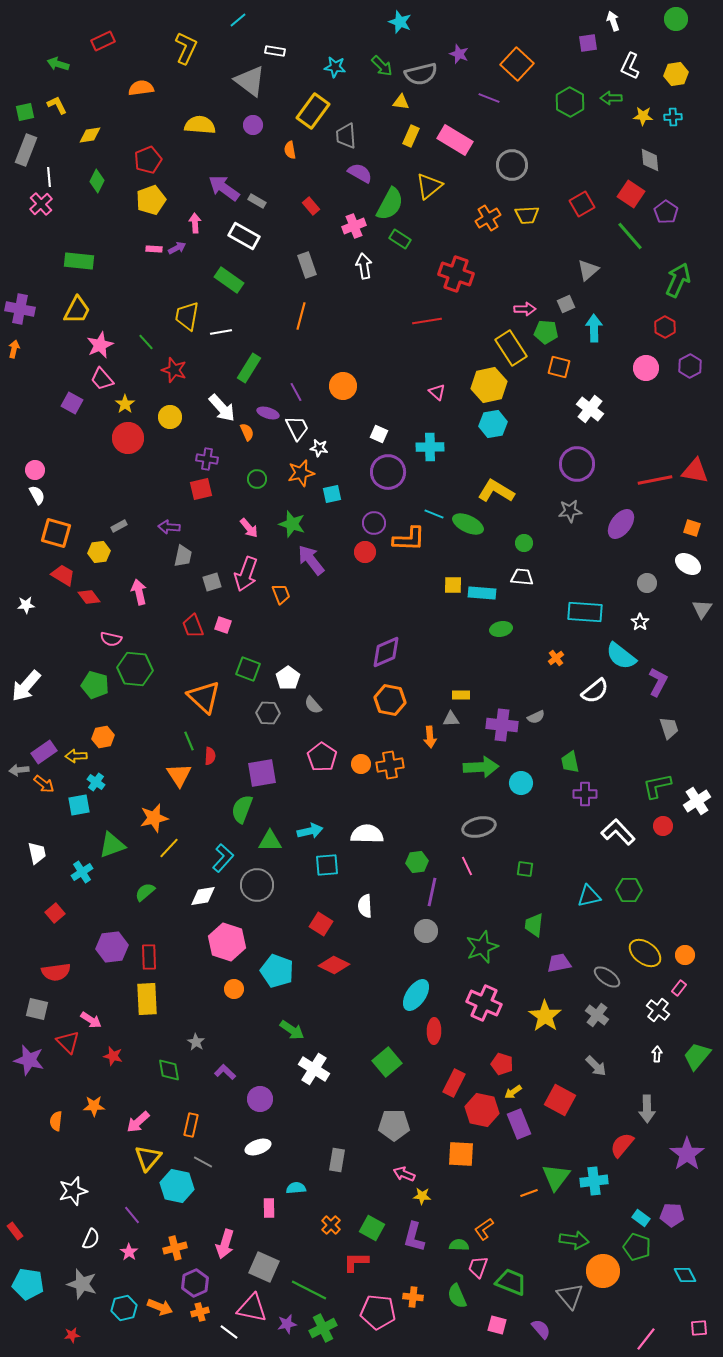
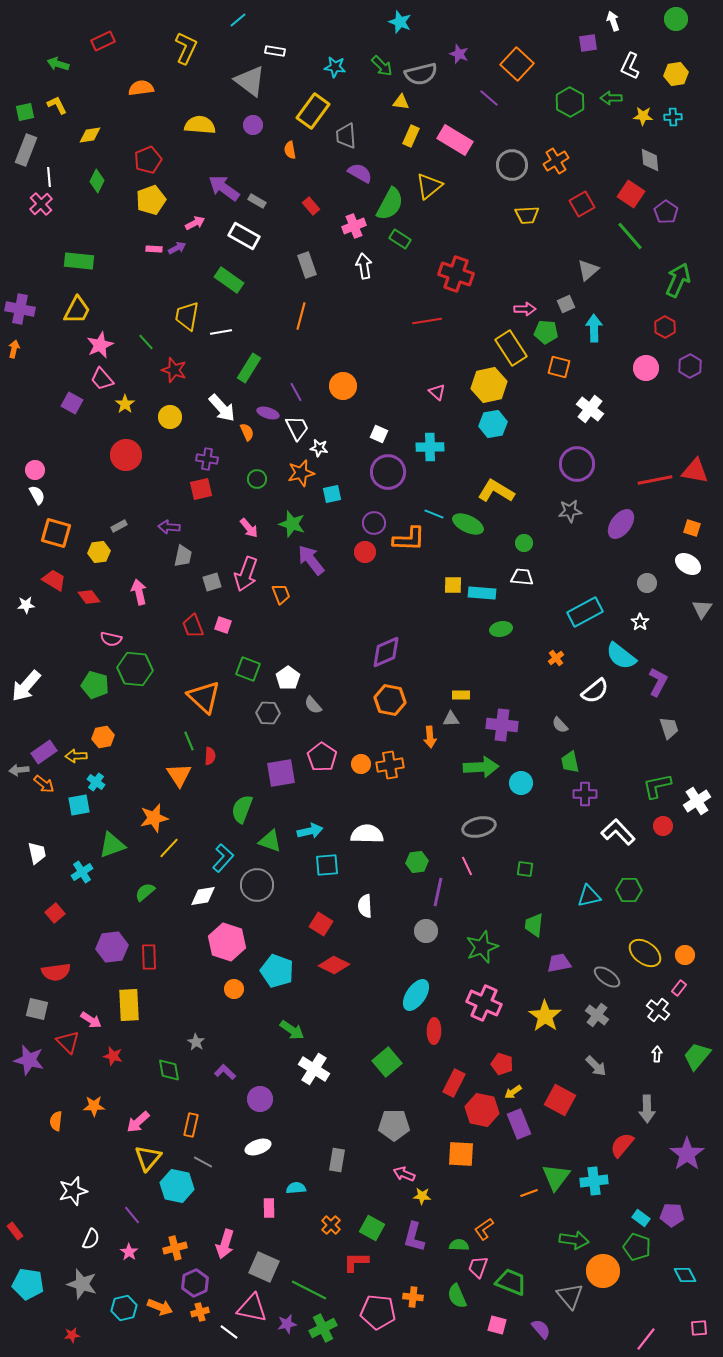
purple line at (489, 98): rotated 20 degrees clockwise
orange cross at (488, 218): moved 68 px right, 57 px up
pink arrow at (195, 223): rotated 66 degrees clockwise
red circle at (128, 438): moved 2 px left, 17 px down
red trapezoid at (63, 575): moved 9 px left, 5 px down
cyan rectangle at (585, 612): rotated 32 degrees counterclockwise
gray semicircle at (536, 717): moved 24 px right, 8 px down; rotated 72 degrees clockwise
purple square at (262, 773): moved 19 px right
green triangle at (270, 841): rotated 20 degrees clockwise
purple line at (432, 892): moved 6 px right
yellow rectangle at (147, 999): moved 18 px left, 6 px down
